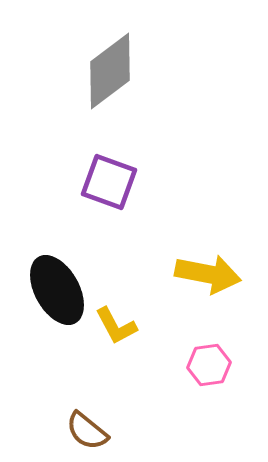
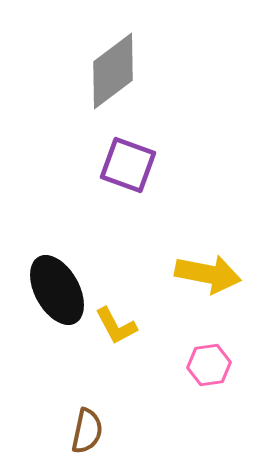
gray diamond: moved 3 px right
purple square: moved 19 px right, 17 px up
brown semicircle: rotated 117 degrees counterclockwise
